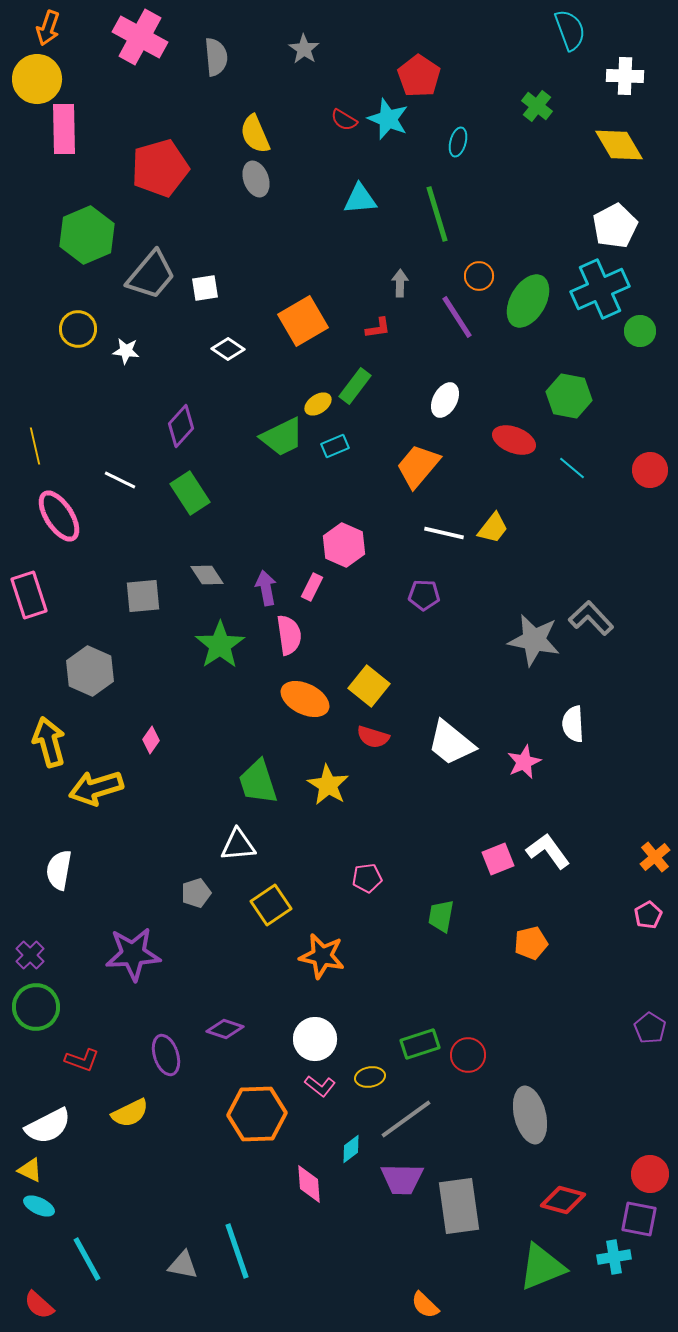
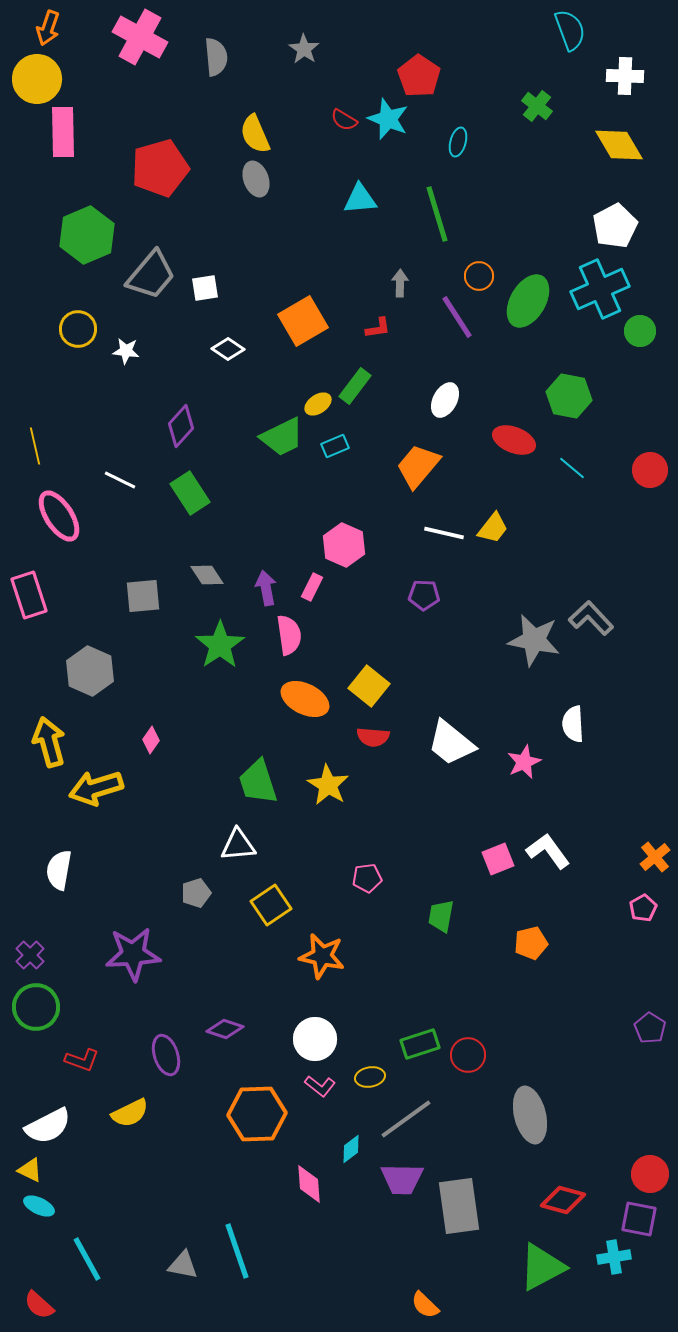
pink rectangle at (64, 129): moved 1 px left, 3 px down
red semicircle at (373, 737): rotated 12 degrees counterclockwise
pink pentagon at (648, 915): moved 5 px left, 7 px up
green triangle at (542, 1267): rotated 6 degrees counterclockwise
